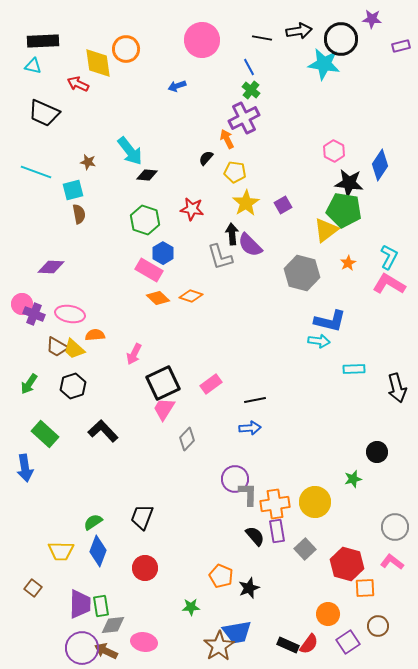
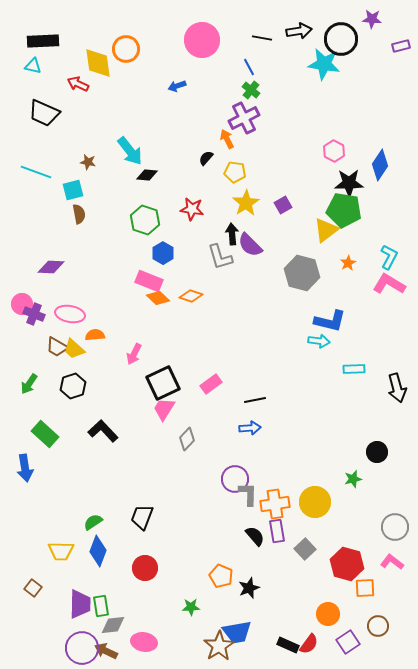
black star at (349, 183): rotated 8 degrees counterclockwise
pink rectangle at (149, 270): moved 11 px down; rotated 8 degrees counterclockwise
